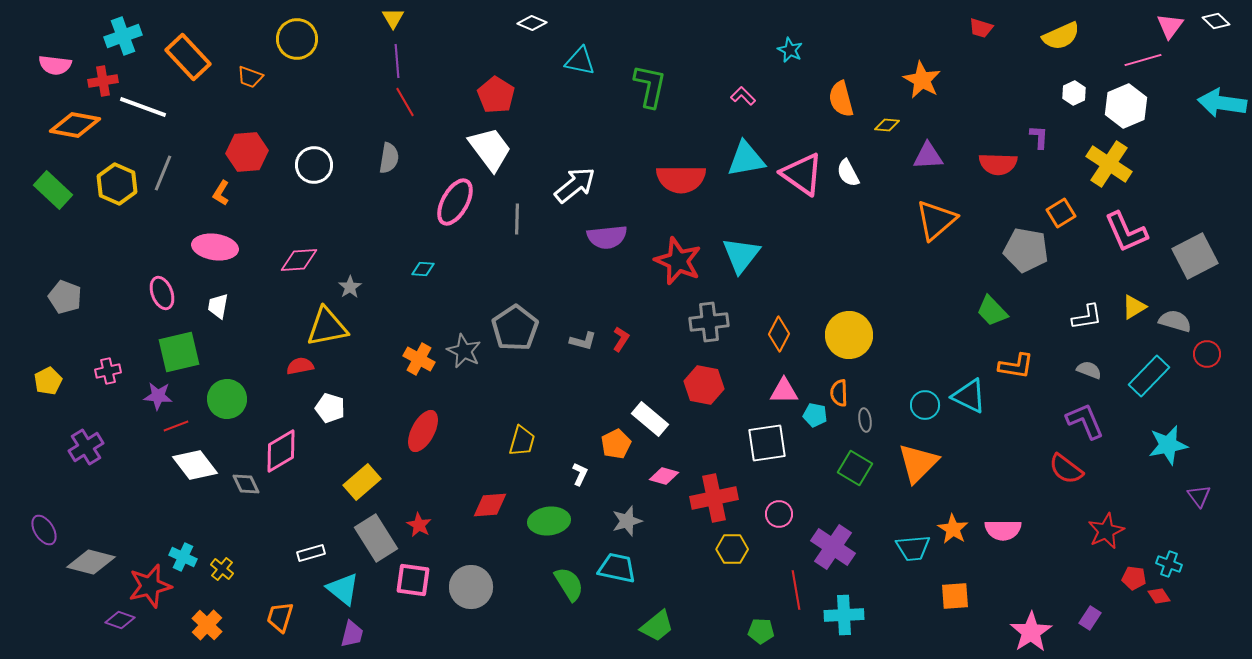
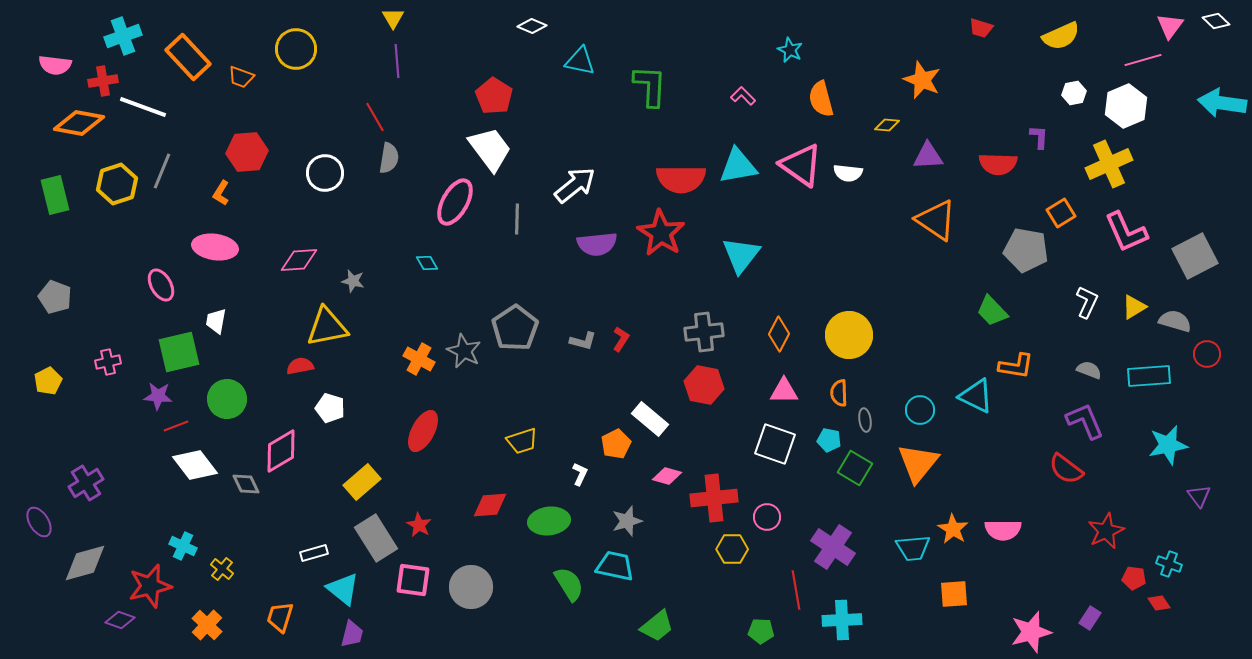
white diamond at (532, 23): moved 3 px down
yellow circle at (297, 39): moved 1 px left, 10 px down
orange trapezoid at (250, 77): moved 9 px left
orange star at (922, 80): rotated 6 degrees counterclockwise
green L-shape at (650, 86): rotated 9 degrees counterclockwise
white hexagon at (1074, 93): rotated 15 degrees clockwise
red pentagon at (496, 95): moved 2 px left, 1 px down
orange semicircle at (841, 99): moved 20 px left
red line at (405, 102): moved 30 px left, 15 px down
orange diamond at (75, 125): moved 4 px right, 2 px up
cyan triangle at (746, 159): moved 8 px left, 7 px down
yellow cross at (1109, 164): rotated 33 degrees clockwise
white circle at (314, 165): moved 11 px right, 8 px down
gray line at (163, 173): moved 1 px left, 2 px up
white semicircle at (848, 173): rotated 56 degrees counterclockwise
pink triangle at (802, 174): moved 1 px left, 9 px up
yellow hexagon at (117, 184): rotated 18 degrees clockwise
green rectangle at (53, 190): moved 2 px right, 5 px down; rotated 33 degrees clockwise
orange triangle at (936, 220): rotated 45 degrees counterclockwise
purple semicircle at (607, 237): moved 10 px left, 7 px down
red star at (678, 261): moved 17 px left, 28 px up; rotated 9 degrees clockwise
cyan diamond at (423, 269): moved 4 px right, 6 px up; rotated 55 degrees clockwise
gray star at (350, 287): moved 3 px right, 6 px up; rotated 25 degrees counterclockwise
pink ellipse at (162, 293): moved 1 px left, 8 px up; rotated 8 degrees counterclockwise
gray pentagon at (65, 297): moved 10 px left
white trapezoid at (218, 306): moved 2 px left, 15 px down
white L-shape at (1087, 317): moved 15 px up; rotated 56 degrees counterclockwise
gray cross at (709, 322): moved 5 px left, 10 px down
pink cross at (108, 371): moved 9 px up
cyan rectangle at (1149, 376): rotated 42 degrees clockwise
cyan triangle at (969, 396): moved 7 px right
cyan circle at (925, 405): moved 5 px left, 5 px down
cyan pentagon at (815, 415): moved 14 px right, 25 px down
yellow trapezoid at (522, 441): rotated 56 degrees clockwise
white square at (767, 443): moved 8 px right, 1 px down; rotated 27 degrees clockwise
purple cross at (86, 447): moved 36 px down
orange triangle at (918, 463): rotated 6 degrees counterclockwise
pink diamond at (664, 476): moved 3 px right
red cross at (714, 498): rotated 6 degrees clockwise
pink circle at (779, 514): moved 12 px left, 3 px down
purple ellipse at (44, 530): moved 5 px left, 8 px up
white rectangle at (311, 553): moved 3 px right
cyan cross at (183, 557): moved 11 px up
gray diamond at (91, 562): moved 6 px left, 1 px down; rotated 30 degrees counterclockwise
cyan trapezoid at (617, 568): moved 2 px left, 2 px up
orange square at (955, 596): moved 1 px left, 2 px up
red diamond at (1159, 596): moved 7 px down
cyan cross at (844, 615): moved 2 px left, 5 px down
pink star at (1031, 632): rotated 18 degrees clockwise
